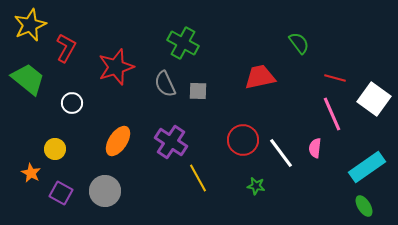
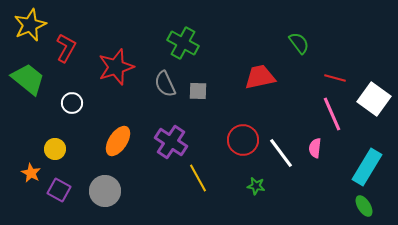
cyan rectangle: rotated 24 degrees counterclockwise
purple square: moved 2 px left, 3 px up
